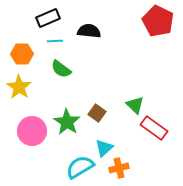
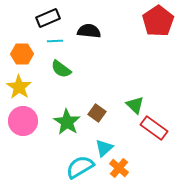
red pentagon: rotated 12 degrees clockwise
pink circle: moved 9 px left, 10 px up
orange cross: rotated 36 degrees counterclockwise
